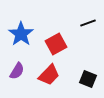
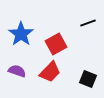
purple semicircle: rotated 102 degrees counterclockwise
red trapezoid: moved 1 px right, 3 px up
